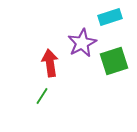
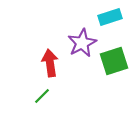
green line: rotated 12 degrees clockwise
